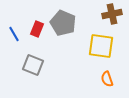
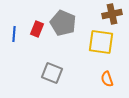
blue line: rotated 35 degrees clockwise
yellow square: moved 4 px up
gray square: moved 19 px right, 8 px down
